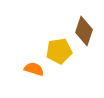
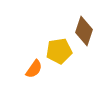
orange semicircle: rotated 108 degrees clockwise
